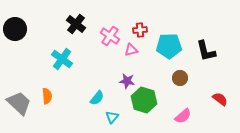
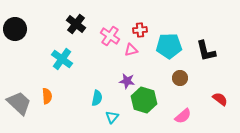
cyan semicircle: rotated 28 degrees counterclockwise
